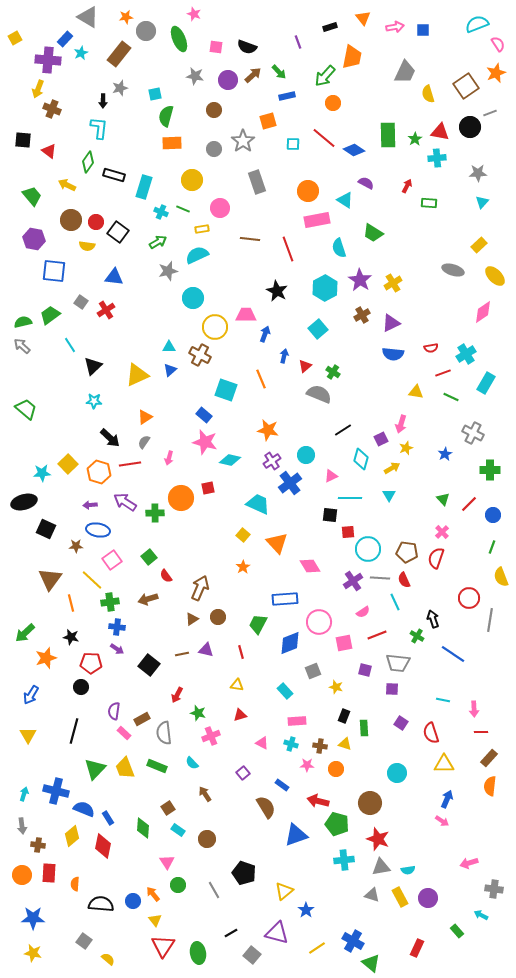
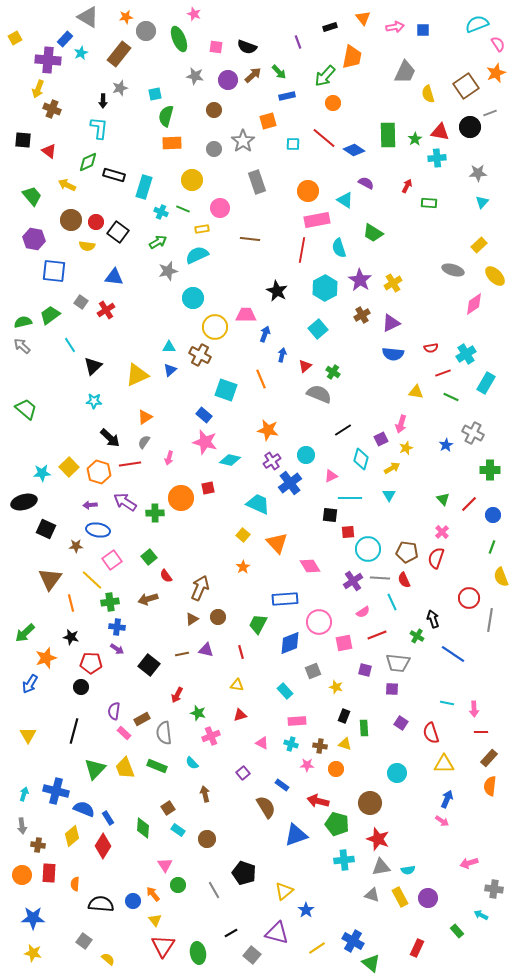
green diamond at (88, 162): rotated 30 degrees clockwise
red line at (288, 249): moved 14 px right, 1 px down; rotated 30 degrees clockwise
pink diamond at (483, 312): moved 9 px left, 8 px up
blue arrow at (284, 356): moved 2 px left, 1 px up
blue star at (445, 454): moved 1 px right, 9 px up
yellow square at (68, 464): moved 1 px right, 3 px down
cyan line at (395, 602): moved 3 px left
blue arrow at (31, 695): moved 1 px left, 11 px up
cyan line at (443, 700): moved 4 px right, 3 px down
brown arrow at (205, 794): rotated 21 degrees clockwise
red diamond at (103, 846): rotated 20 degrees clockwise
pink triangle at (167, 862): moved 2 px left, 3 px down
